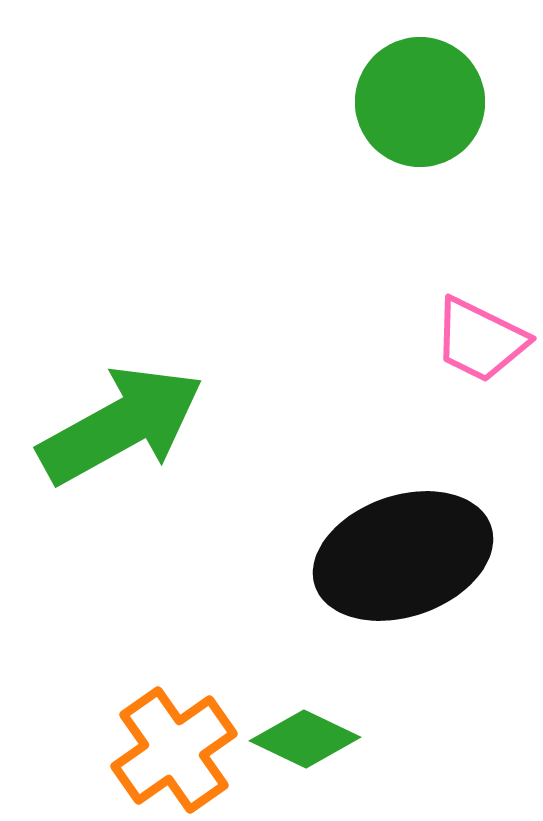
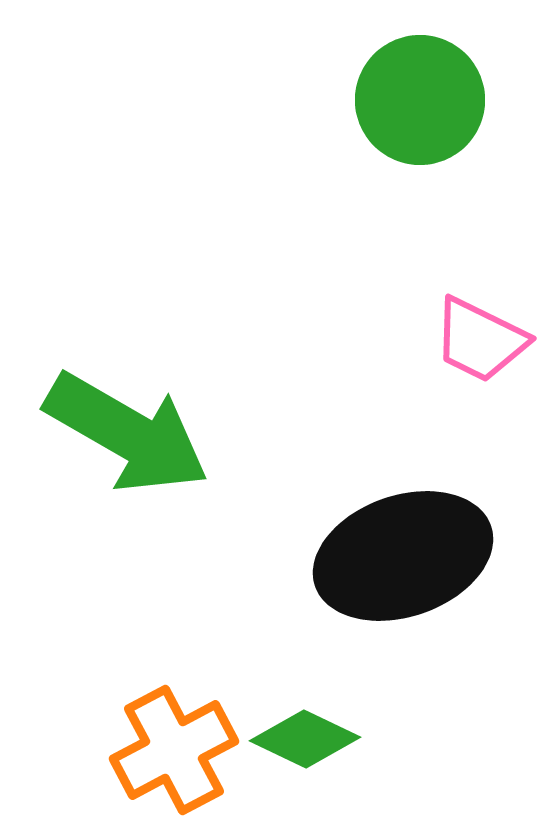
green circle: moved 2 px up
green arrow: moved 6 px right, 8 px down; rotated 59 degrees clockwise
orange cross: rotated 7 degrees clockwise
